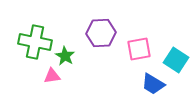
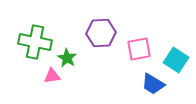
green star: moved 2 px right, 2 px down
